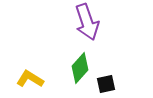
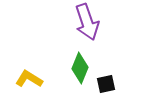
green diamond: rotated 20 degrees counterclockwise
yellow L-shape: moved 1 px left
